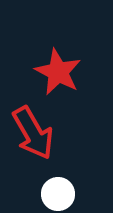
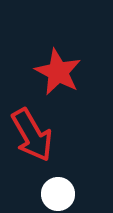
red arrow: moved 1 px left, 2 px down
